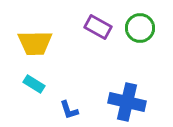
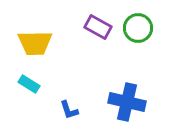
green circle: moved 2 px left
cyan rectangle: moved 5 px left
